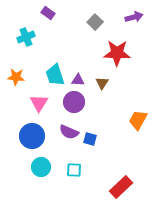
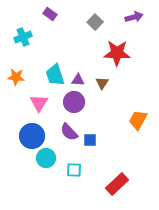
purple rectangle: moved 2 px right, 1 px down
cyan cross: moved 3 px left
purple semicircle: rotated 24 degrees clockwise
blue square: moved 1 px down; rotated 16 degrees counterclockwise
cyan circle: moved 5 px right, 9 px up
red rectangle: moved 4 px left, 3 px up
